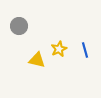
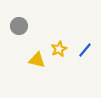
blue line: rotated 56 degrees clockwise
